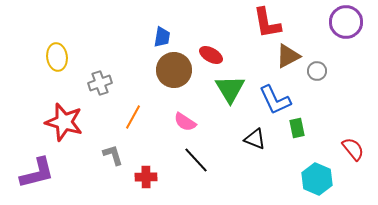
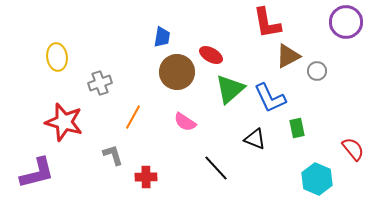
brown circle: moved 3 px right, 2 px down
green triangle: rotated 20 degrees clockwise
blue L-shape: moved 5 px left, 2 px up
black line: moved 20 px right, 8 px down
